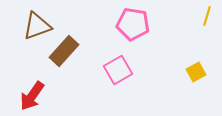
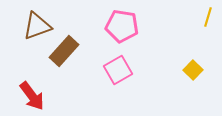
yellow line: moved 1 px right, 1 px down
pink pentagon: moved 11 px left, 2 px down
yellow square: moved 3 px left, 2 px up; rotated 18 degrees counterclockwise
red arrow: rotated 72 degrees counterclockwise
